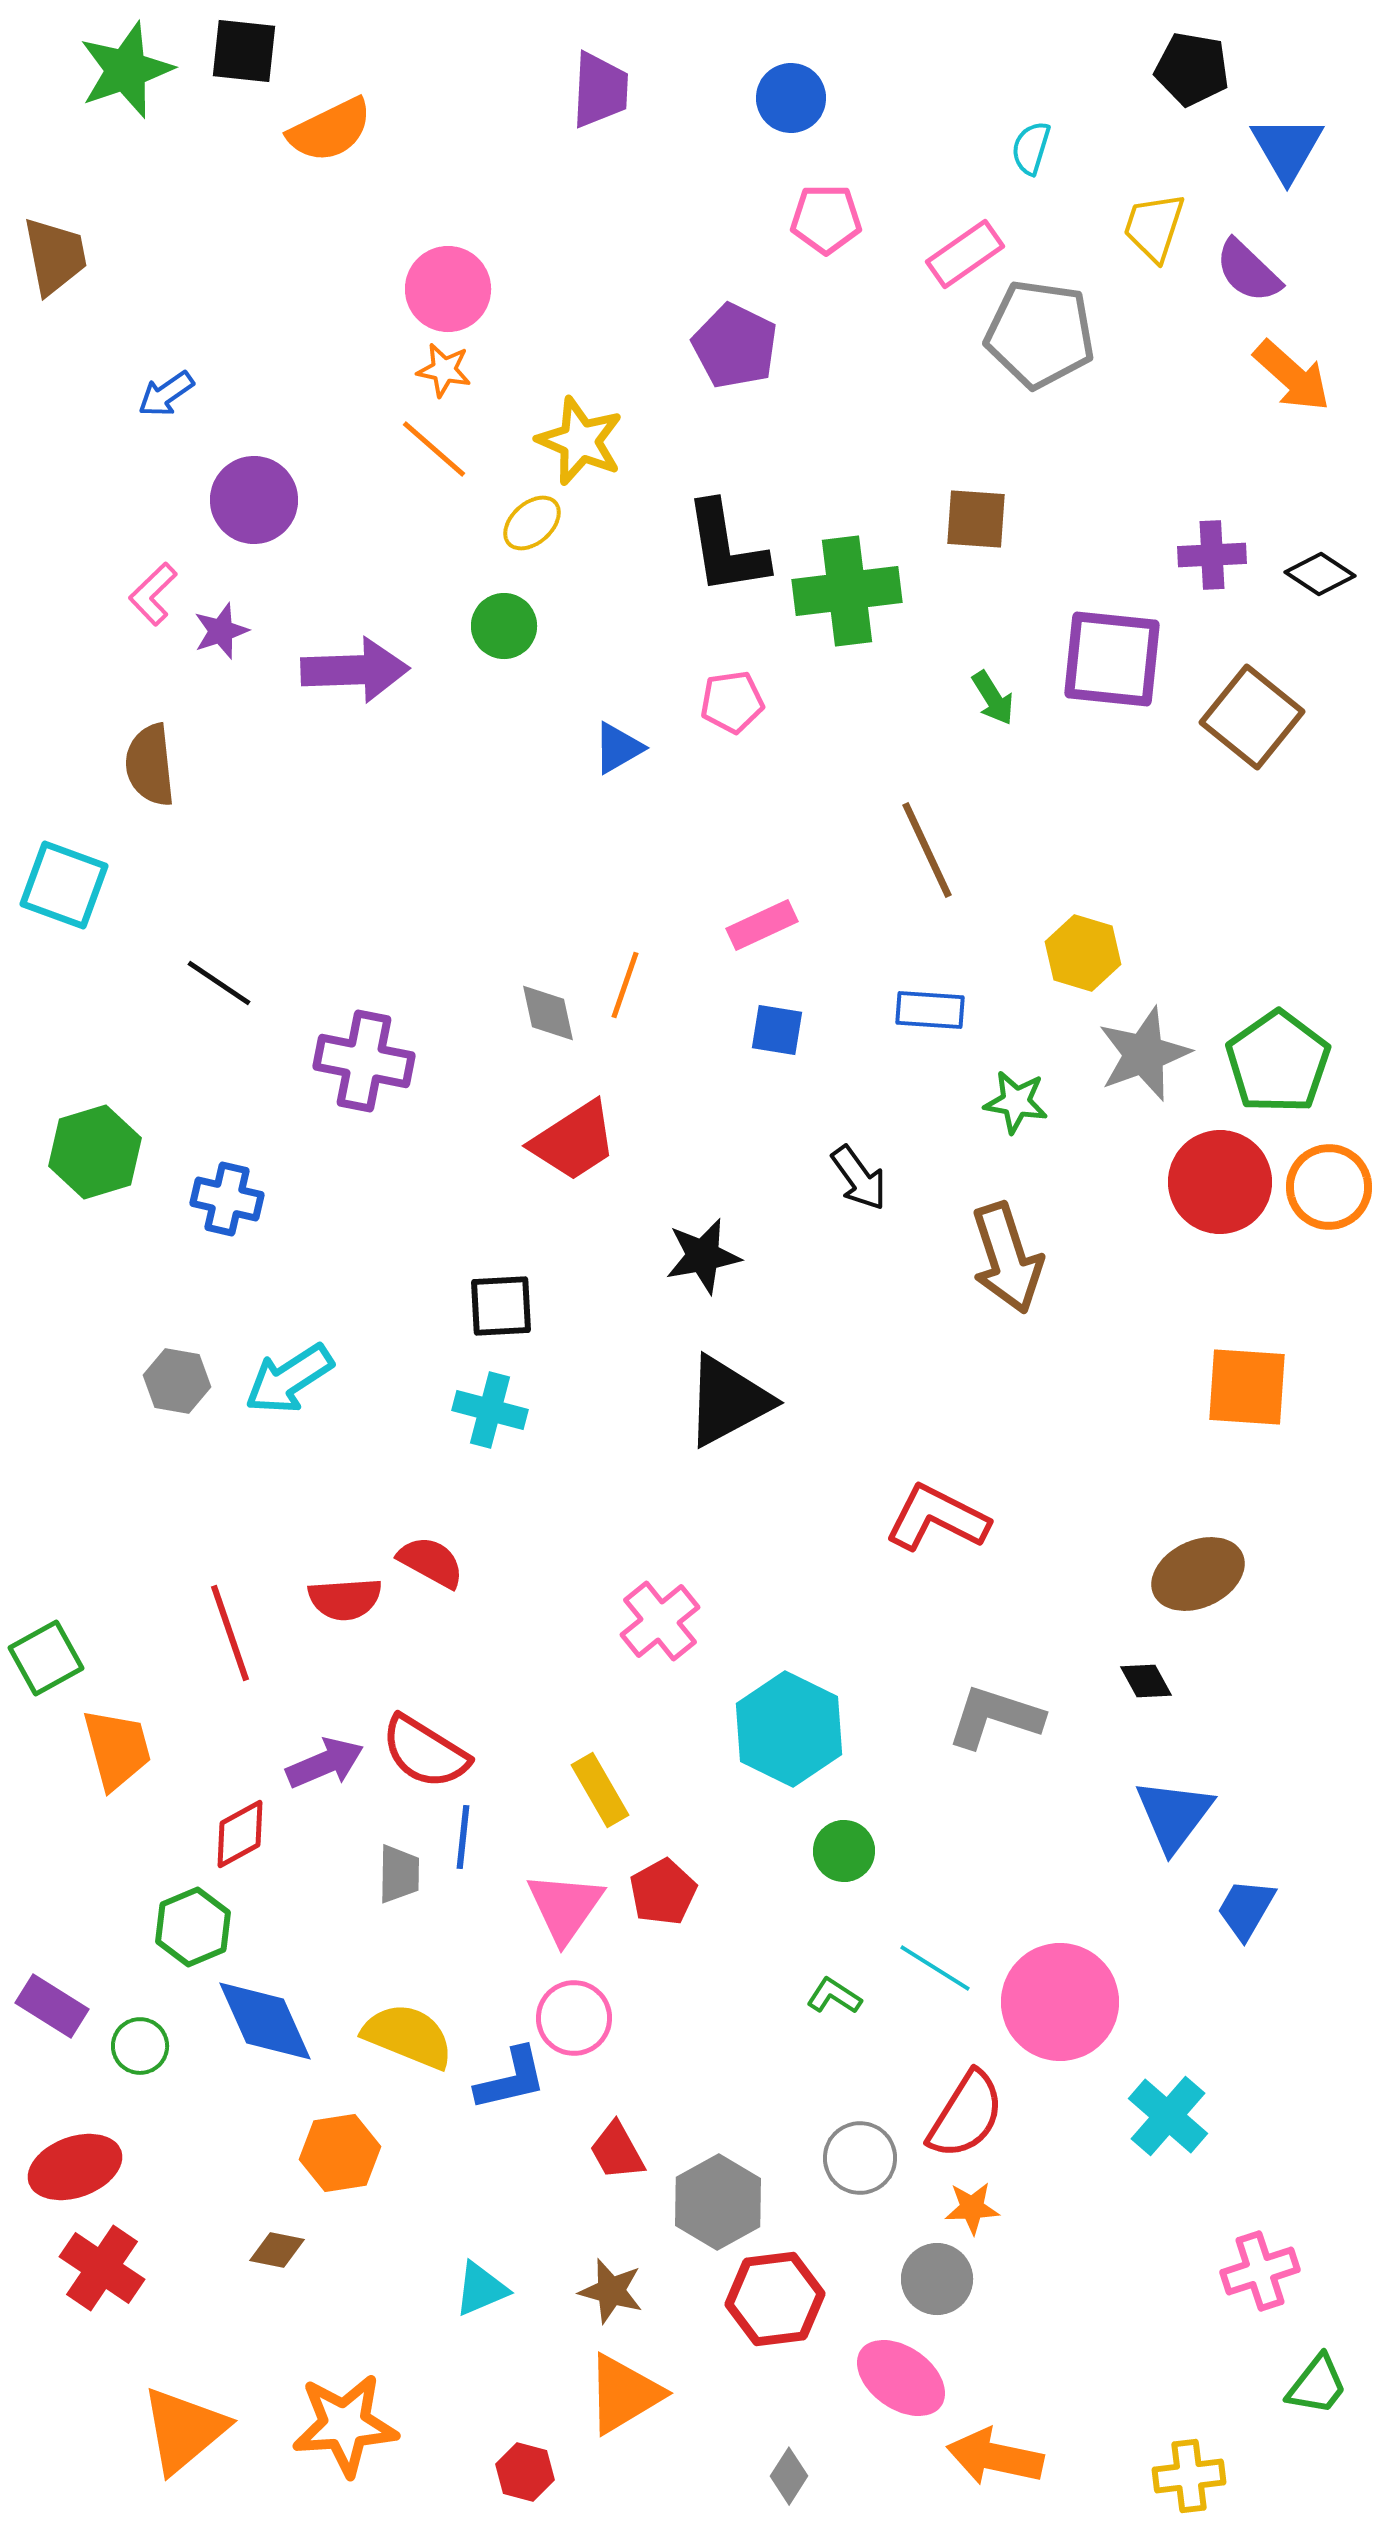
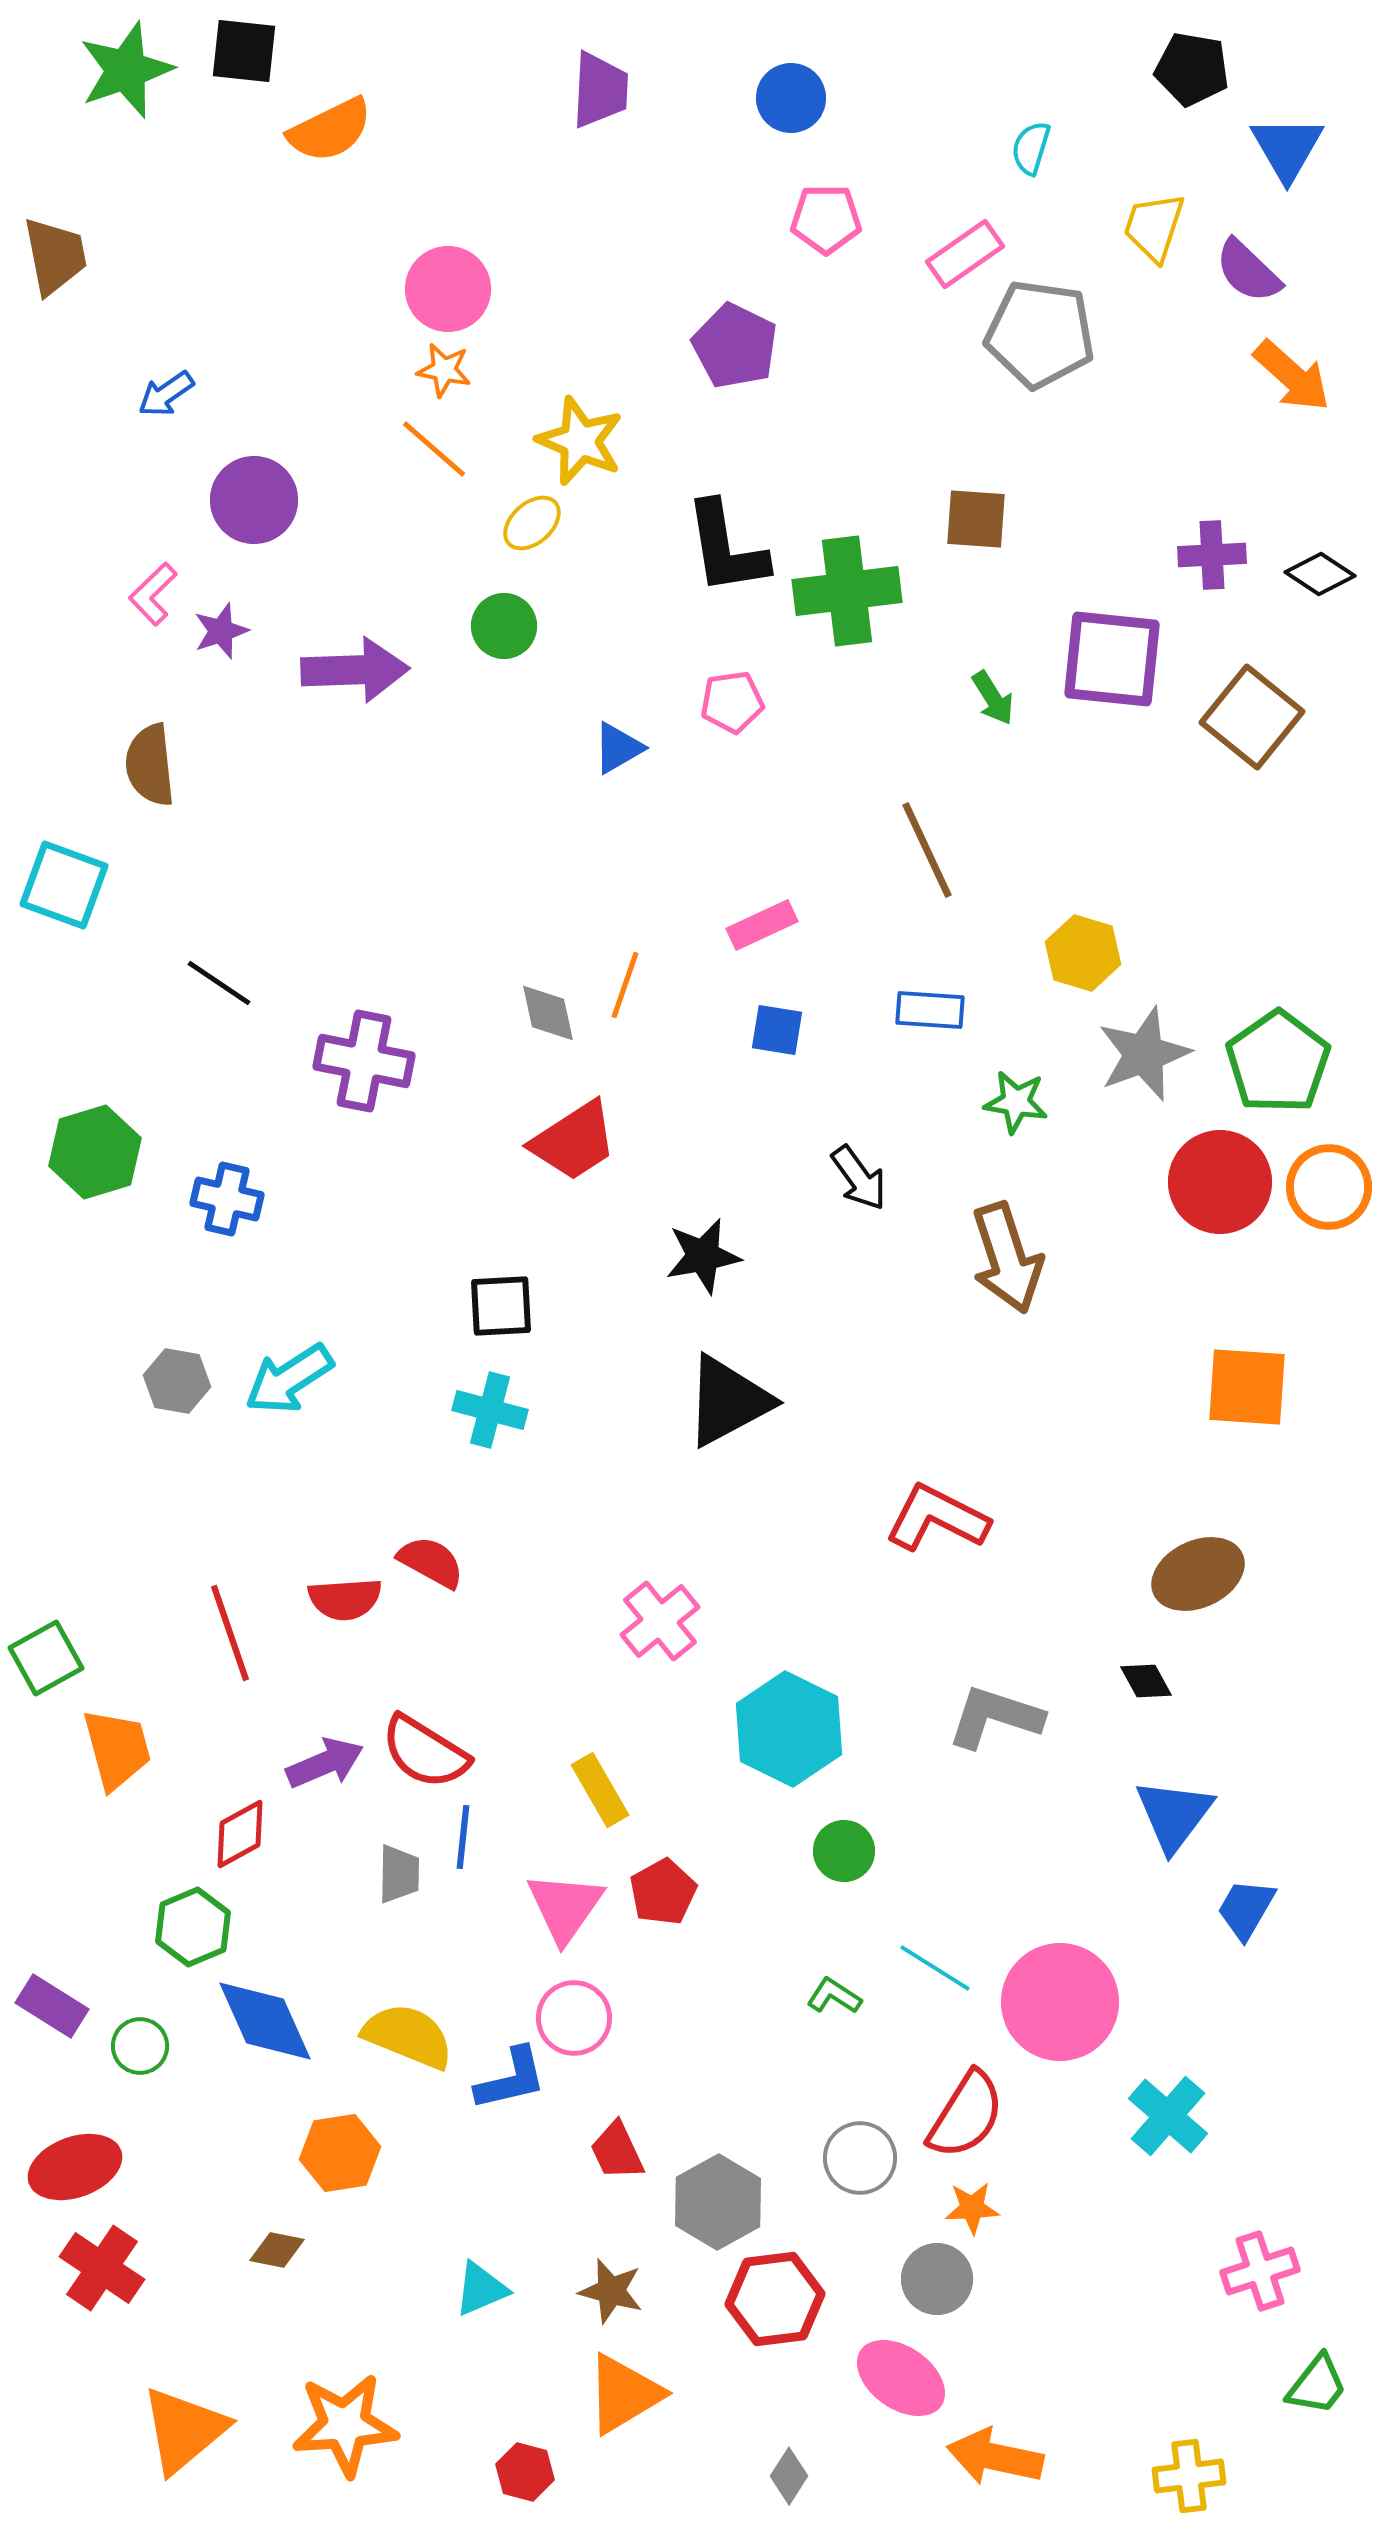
red trapezoid at (617, 2151): rotated 4 degrees clockwise
